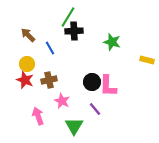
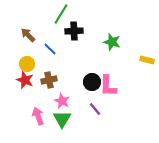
green line: moved 7 px left, 3 px up
blue line: moved 1 px down; rotated 16 degrees counterclockwise
green triangle: moved 12 px left, 7 px up
